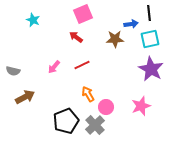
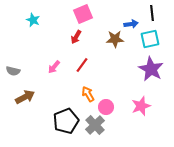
black line: moved 3 px right
red arrow: rotated 96 degrees counterclockwise
red line: rotated 28 degrees counterclockwise
